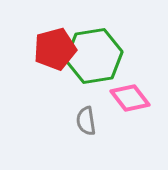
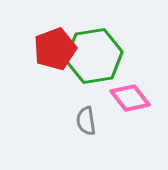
red pentagon: rotated 6 degrees counterclockwise
